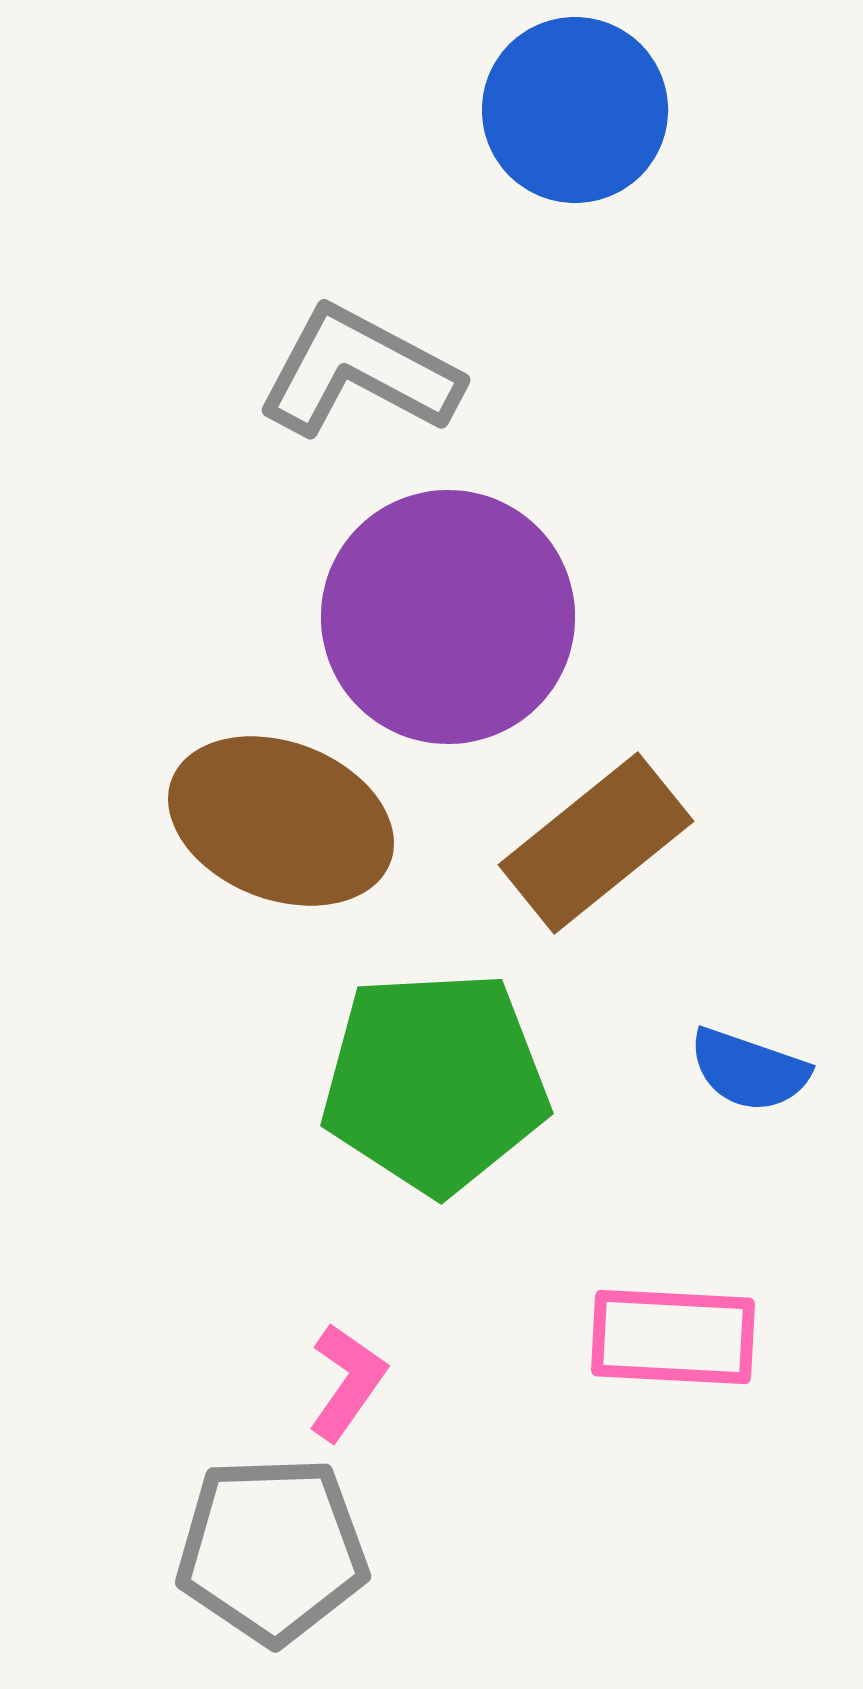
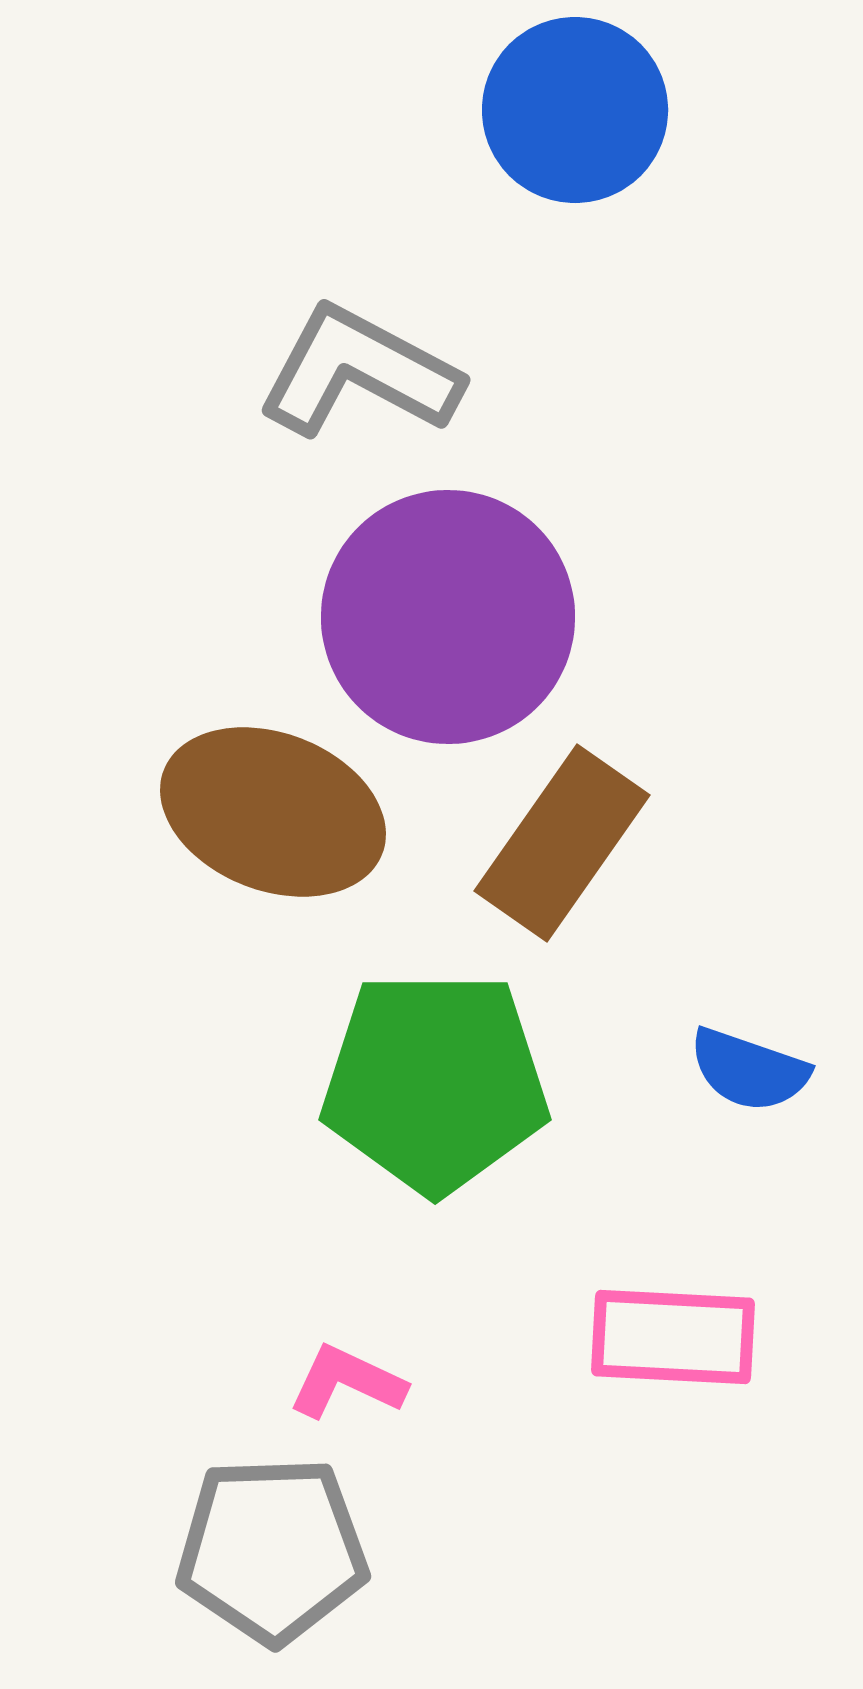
brown ellipse: moved 8 px left, 9 px up
brown rectangle: moved 34 px left; rotated 16 degrees counterclockwise
green pentagon: rotated 3 degrees clockwise
pink L-shape: rotated 100 degrees counterclockwise
